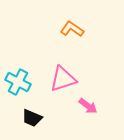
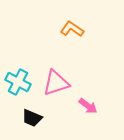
pink triangle: moved 7 px left, 4 px down
